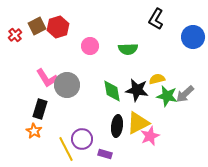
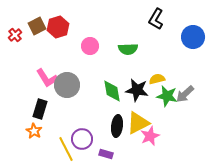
purple rectangle: moved 1 px right
